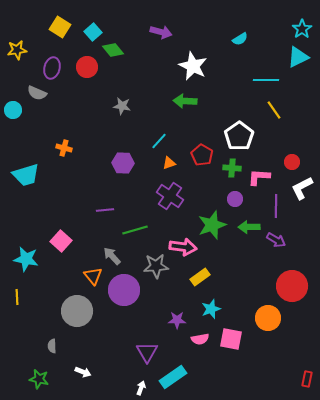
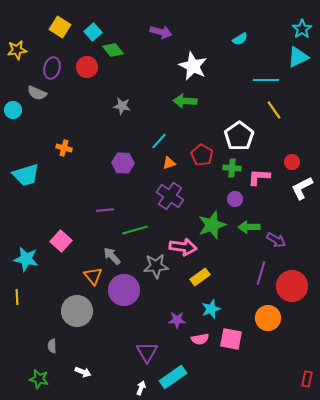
purple line at (276, 206): moved 15 px left, 67 px down; rotated 15 degrees clockwise
